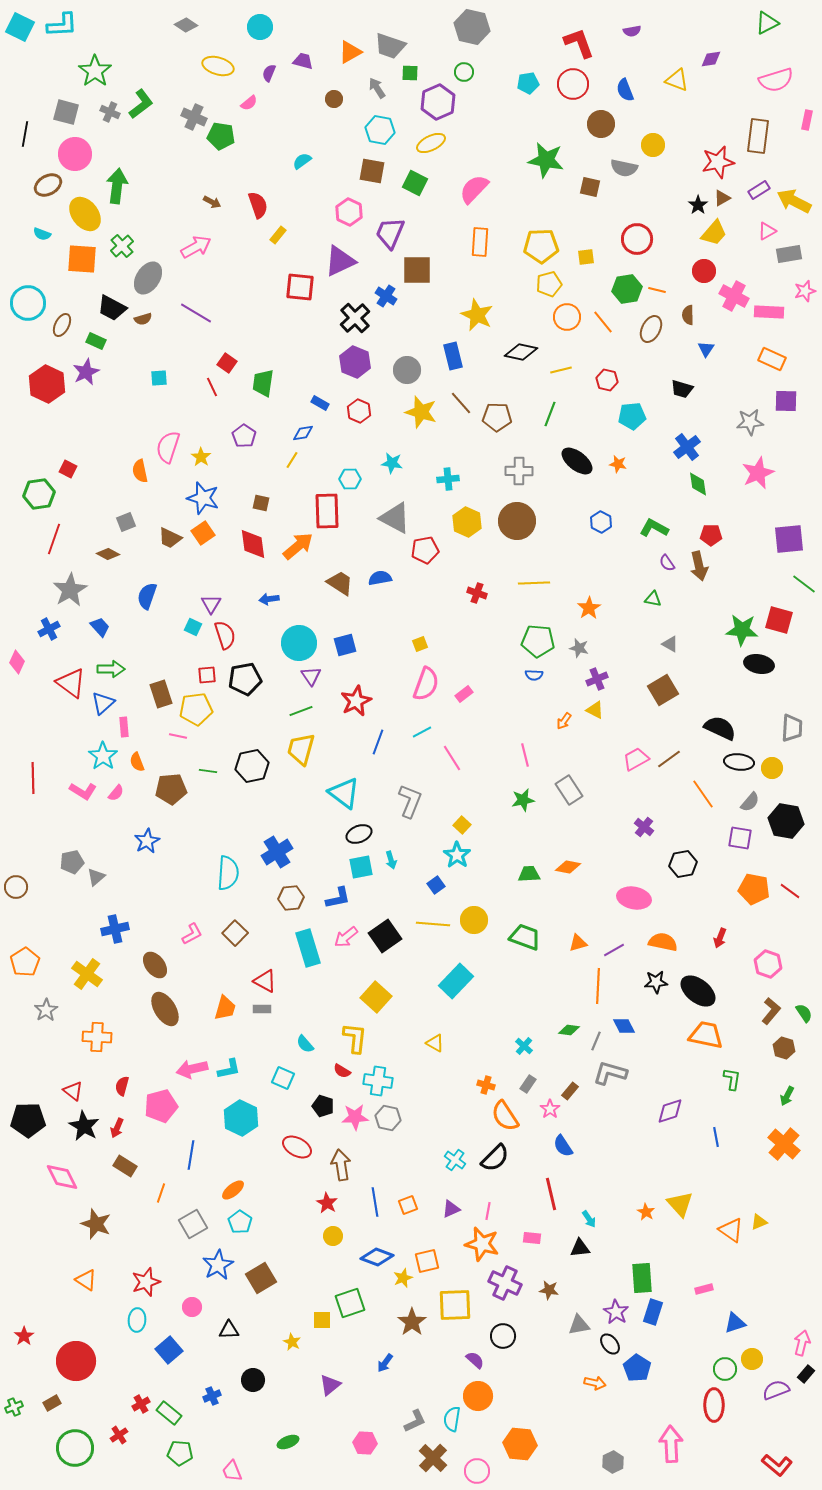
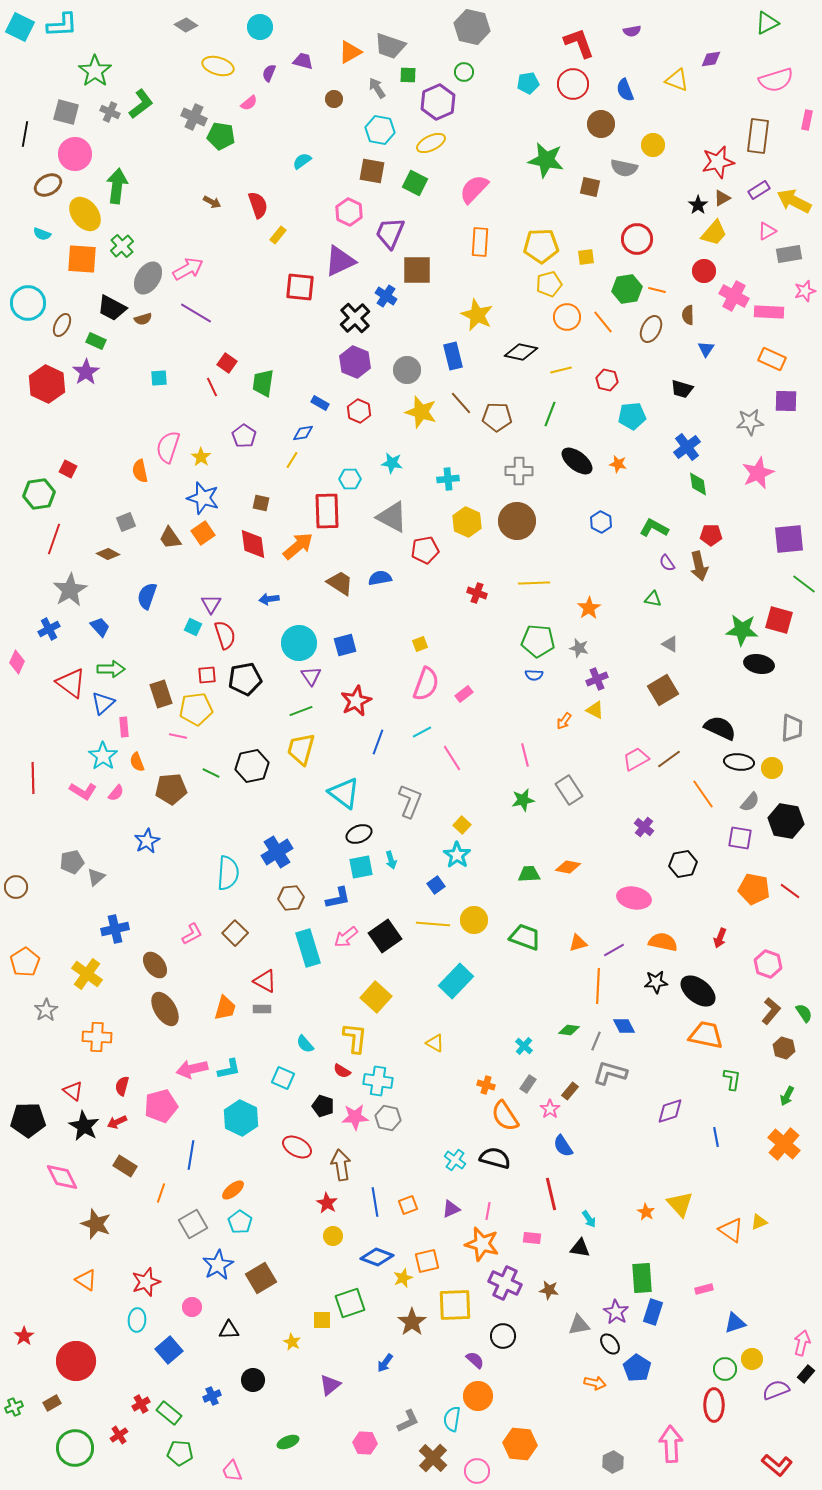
green square at (410, 73): moved 2 px left, 2 px down
pink arrow at (196, 247): moved 8 px left, 22 px down
purple star at (86, 372): rotated 8 degrees counterclockwise
gray triangle at (395, 518): moved 3 px left, 1 px up
brown trapezoid at (170, 538): rotated 30 degrees clockwise
green line at (208, 771): moved 3 px right, 2 px down; rotated 18 degrees clockwise
red arrow at (117, 1128): moved 6 px up; rotated 42 degrees clockwise
black semicircle at (495, 1158): rotated 120 degrees counterclockwise
black triangle at (580, 1248): rotated 15 degrees clockwise
gray L-shape at (415, 1421): moved 7 px left
